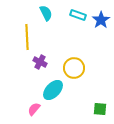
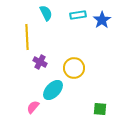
cyan rectangle: rotated 28 degrees counterclockwise
blue star: moved 1 px right
pink semicircle: moved 1 px left, 2 px up
